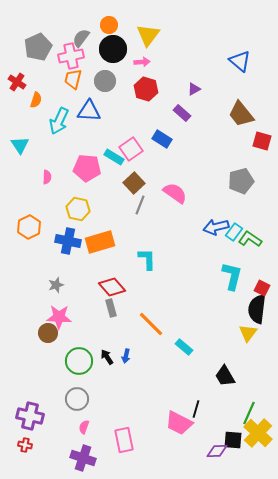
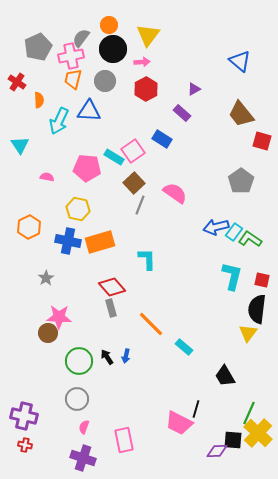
red hexagon at (146, 89): rotated 15 degrees clockwise
orange semicircle at (36, 100): moved 3 px right; rotated 21 degrees counterclockwise
pink square at (131, 149): moved 2 px right, 2 px down
pink semicircle at (47, 177): rotated 80 degrees counterclockwise
gray pentagon at (241, 181): rotated 20 degrees counterclockwise
gray star at (56, 285): moved 10 px left, 7 px up; rotated 14 degrees counterclockwise
red square at (262, 288): moved 8 px up; rotated 14 degrees counterclockwise
purple cross at (30, 416): moved 6 px left
